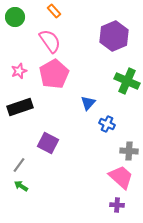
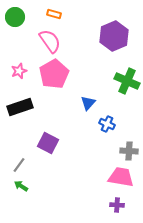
orange rectangle: moved 3 px down; rotated 32 degrees counterclockwise
pink trapezoid: rotated 32 degrees counterclockwise
